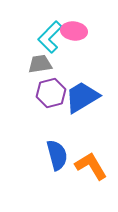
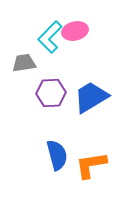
pink ellipse: moved 1 px right; rotated 20 degrees counterclockwise
gray trapezoid: moved 16 px left, 1 px up
purple hexagon: rotated 12 degrees clockwise
blue trapezoid: moved 9 px right
orange L-shape: moved 1 px up; rotated 68 degrees counterclockwise
